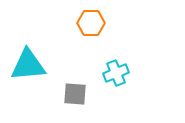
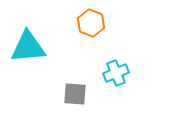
orange hexagon: rotated 20 degrees clockwise
cyan triangle: moved 18 px up
